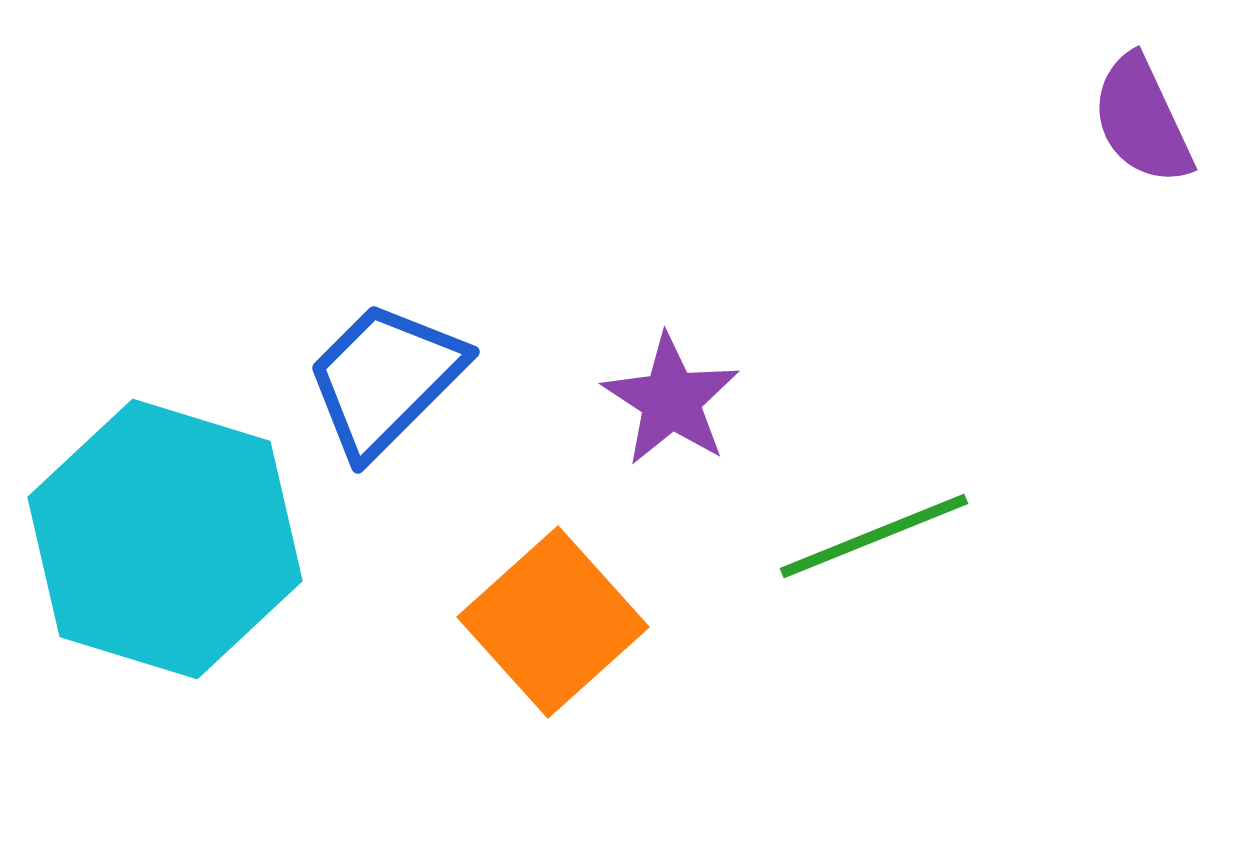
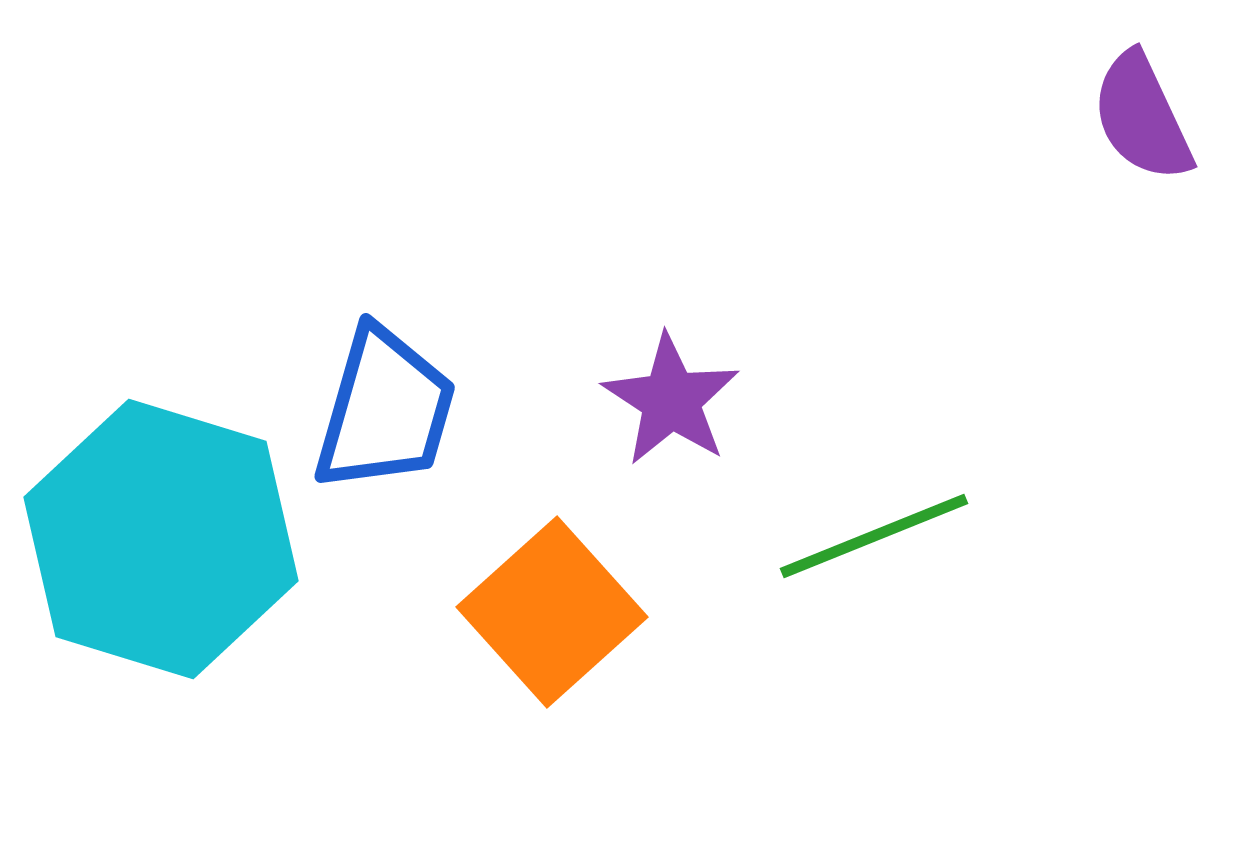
purple semicircle: moved 3 px up
blue trapezoid: moved 31 px down; rotated 151 degrees clockwise
cyan hexagon: moved 4 px left
orange square: moved 1 px left, 10 px up
